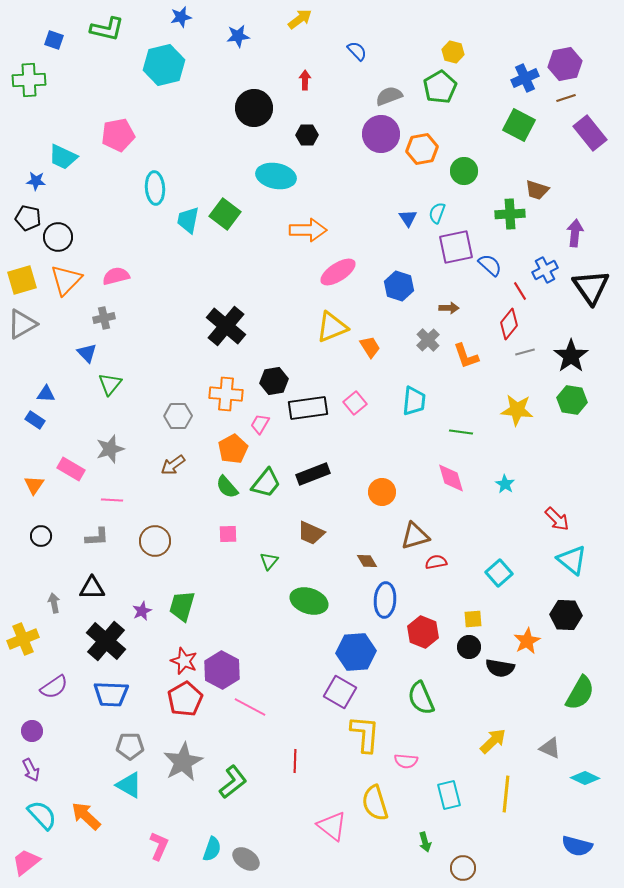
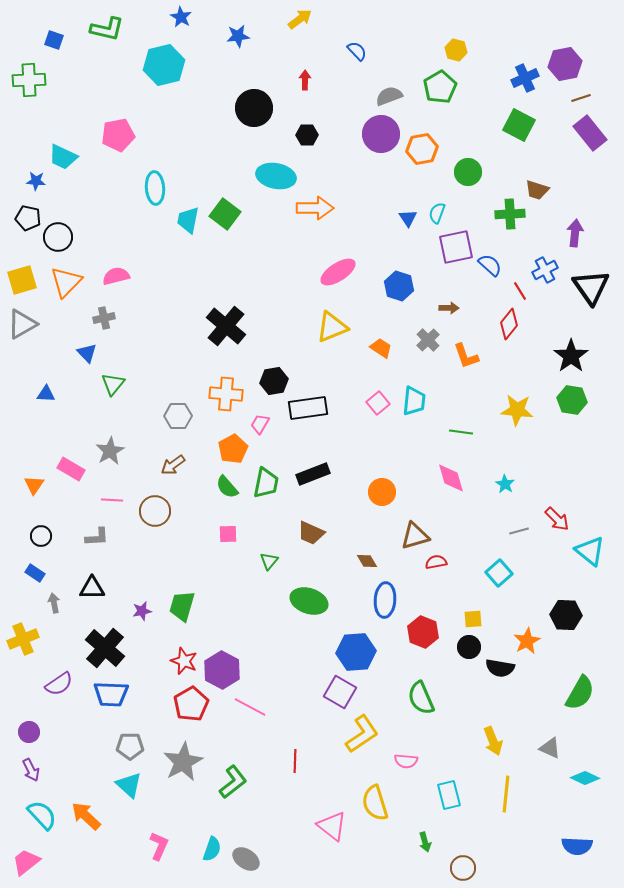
blue star at (181, 17): rotated 30 degrees counterclockwise
yellow hexagon at (453, 52): moved 3 px right, 2 px up
brown line at (566, 98): moved 15 px right
green circle at (464, 171): moved 4 px right, 1 px down
orange arrow at (308, 230): moved 7 px right, 22 px up
orange triangle at (66, 280): moved 2 px down
orange trapezoid at (370, 347): moved 11 px right, 1 px down; rotated 25 degrees counterclockwise
gray line at (525, 352): moved 6 px left, 179 px down
green triangle at (110, 384): moved 3 px right
pink square at (355, 403): moved 23 px right
blue rectangle at (35, 420): moved 153 px down
gray star at (110, 449): moved 2 px down; rotated 12 degrees counterclockwise
green trapezoid at (266, 483): rotated 28 degrees counterclockwise
brown circle at (155, 541): moved 30 px up
cyan triangle at (572, 560): moved 18 px right, 9 px up
purple star at (142, 611): rotated 12 degrees clockwise
black cross at (106, 641): moved 1 px left, 7 px down
purple semicircle at (54, 687): moved 5 px right, 3 px up
red pentagon at (185, 699): moved 6 px right, 5 px down
purple circle at (32, 731): moved 3 px left, 1 px down
yellow L-shape at (365, 734): moved 3 px left; rotated 51 degrees clockwise
yellow arrow at (493, 741): rotated 112 degrees clockwise
cyan triangle at (129, 785): rotated 12 degrees clockwise
blue semicircle at (577, 846): rotated 12 degrees counterclockwise
